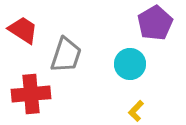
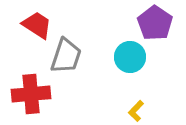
purple pentagon: rotated 8 degrees counterclockwise
red trapezoid: moved 14 px right, 5 px up
gray trapezoid: moved 1 px down
cyan circle: moved 7 px up
